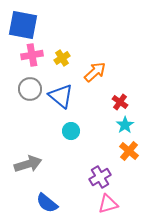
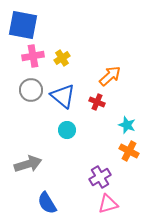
pink cross: moved 1 px right, 1 px down
orange arrow: moved 15 px right, 4 px down
gray circle: moved 1 px right, 1 px down
blue triangle: moved 2 px right
red cross: moved 23 px left; rotated 14 degrees counterclockwise
cyan star: moved 2 px right; rotated 18 degrees counterclockwise
cyan circle: moved 4 px left, 1 px up
orange cross: rotated 12 degrees counterclockwise
blue semicircle: rotated 20 degrees clockwise
